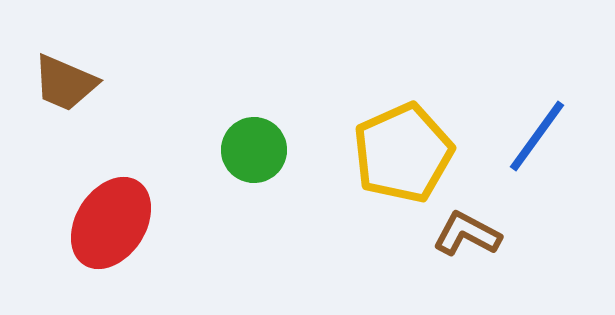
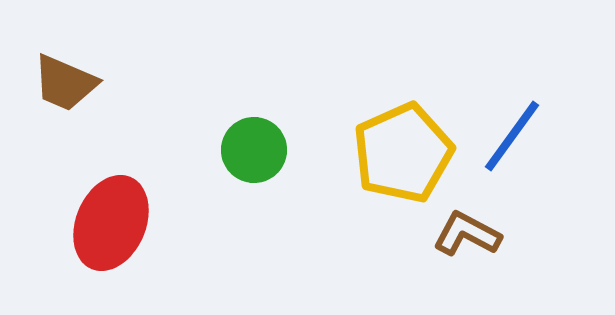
blue line: moved 25 px left
red ellipse: rotated 10 degrees counterclockwise
